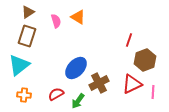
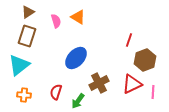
blue ellipse: moved 10 px up
red semicircle: moved 2 px up; rotated 42 degrees counterclockwise
